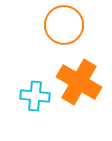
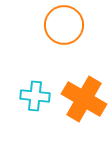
orange cross: moved 5 px right, 17 px down
